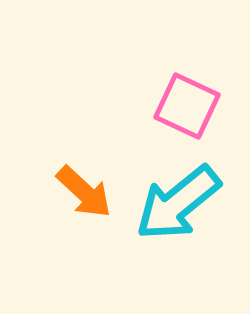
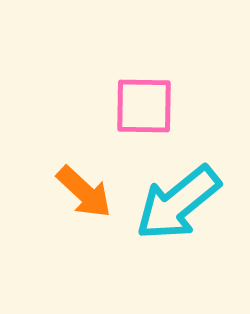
pink square: moved 43 px left; rotated 24 degrees counterclockwise
